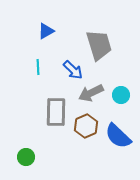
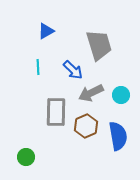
blue semicircle: rotated 144 degrees counterclockwise
